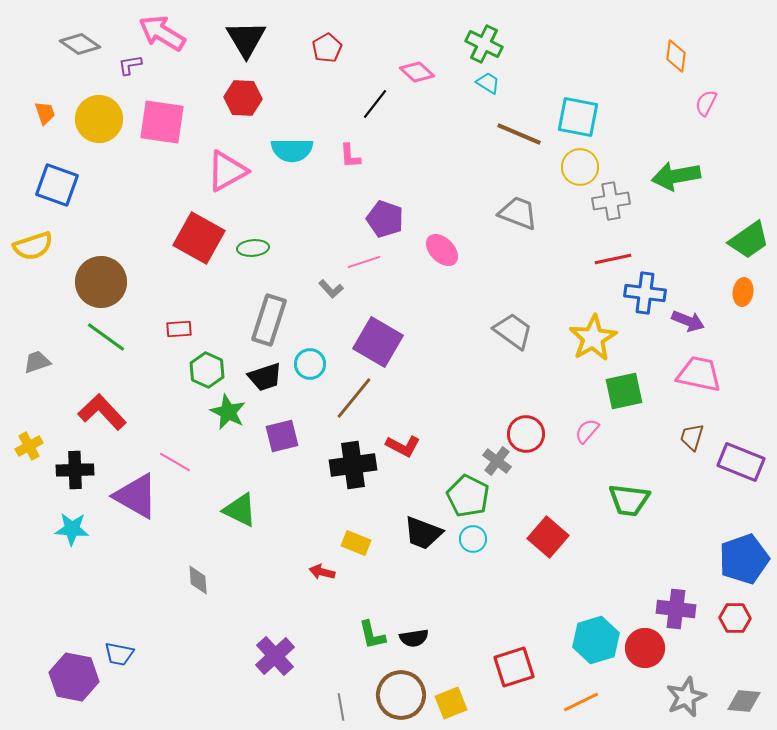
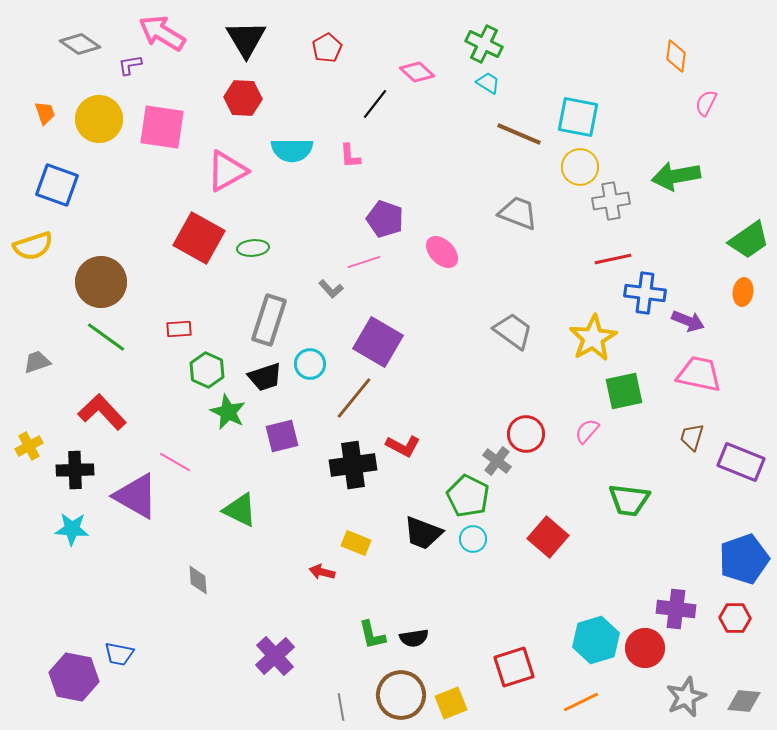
pink square at (162, 122): moved 5 px down
pink ellipse at (442, 250): moved 2 px down
